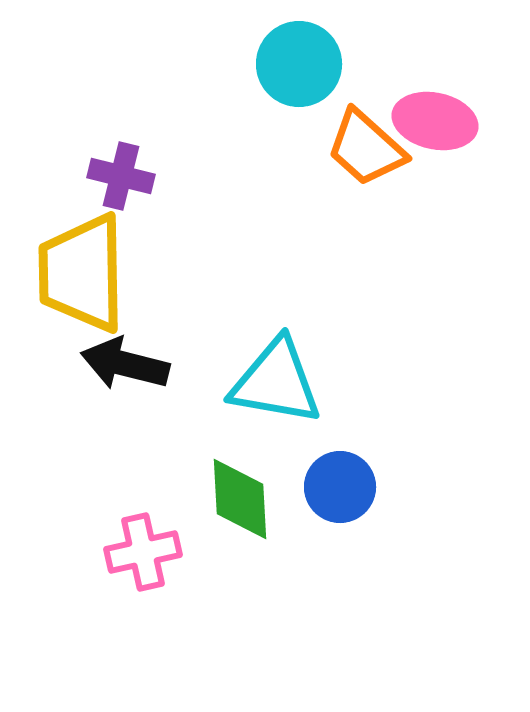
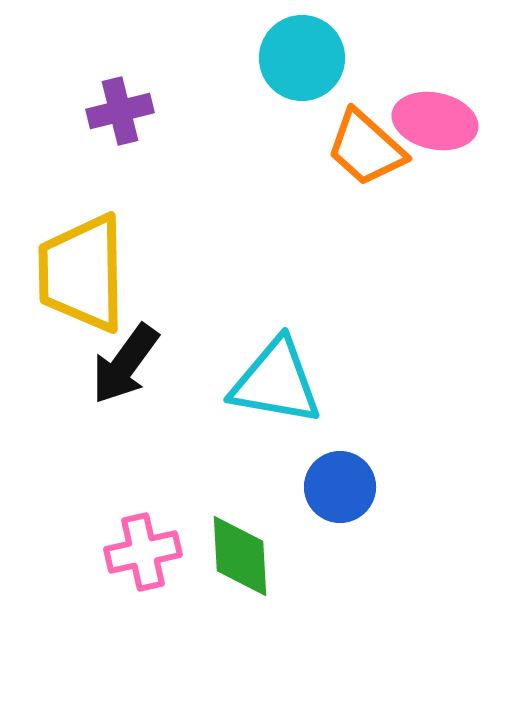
cyan circle: moved 3 px right, 6 px up
purple cross: moved 1 px left, 65 px up; rotated 28 degrees counterclockwise
black arrow: rotated 68 degrees counterclockwise
green diamond: moved 57 px down
